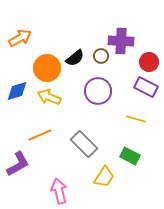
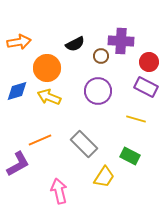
orange arrow: moved 1 px left, 4 px down; rotated 20 degrees clockwise
black semicircle: moved 14 px up; rotated 12 degrees clockwise
orange line: moved 5 px down
